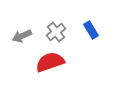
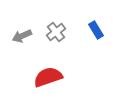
blue rectangle: moved 5 px right
red semicircle: moved 2 px left, 15 px down
